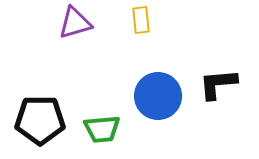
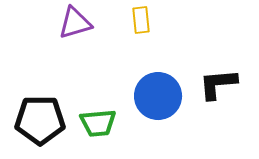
green trapezoid: moved 4 px left, 6 px up
